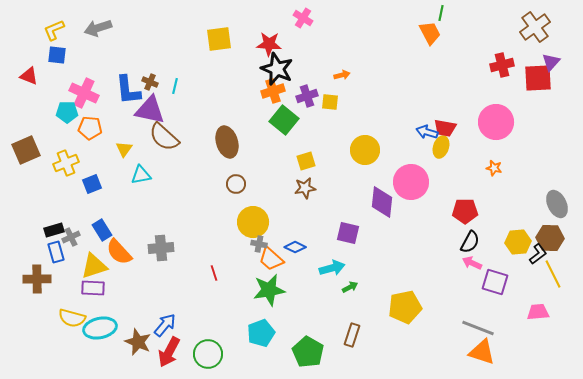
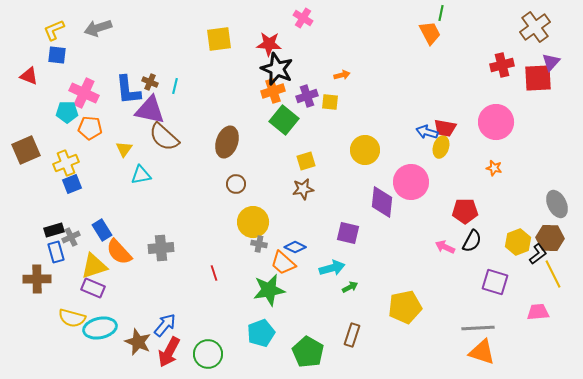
brown ellipse at (227, 142): rotated 36 degrees clockwise
blue square at (92, 184): moved 20 px left
brown star at (305, 188): moved 2 px left, 1 px down
black semicircle at (470, 242): moved 2 px right, 1 px up
yellow hexagon at (518, 242): rotated 15 degrees counterclockwise
orange trapezoid at (271, 259): moved 12 px right, 4 px down
pink arrow at (472, 263): moved 27 px left, 16 px up
purple rectangle at (93, 288): rotated 20 degrees clockwise
gray line at (478, 328): rotated 24 degrees counterclockwise
